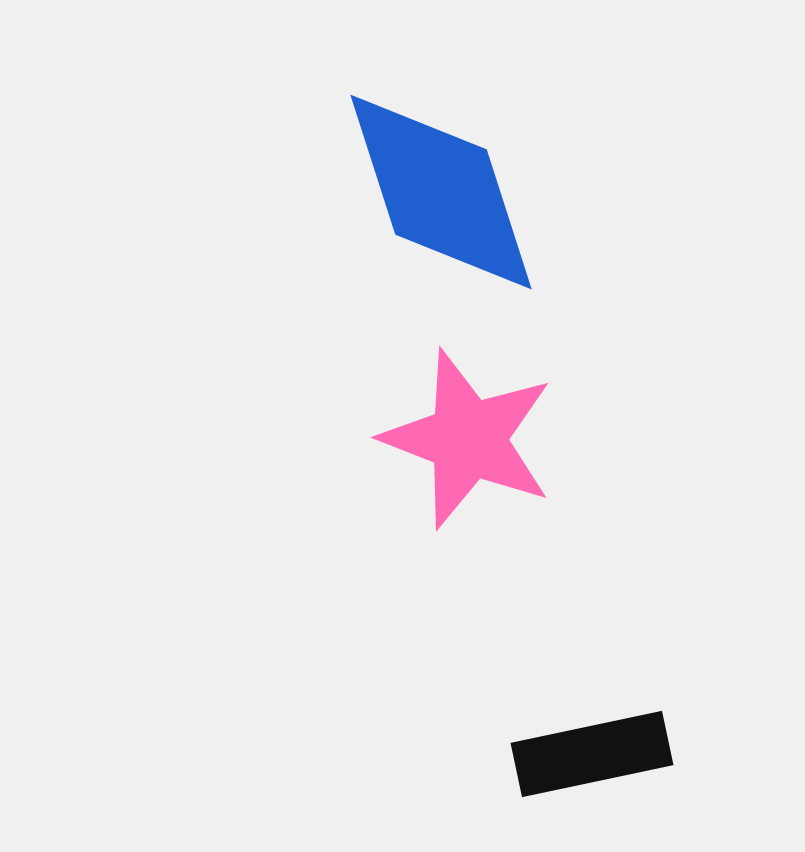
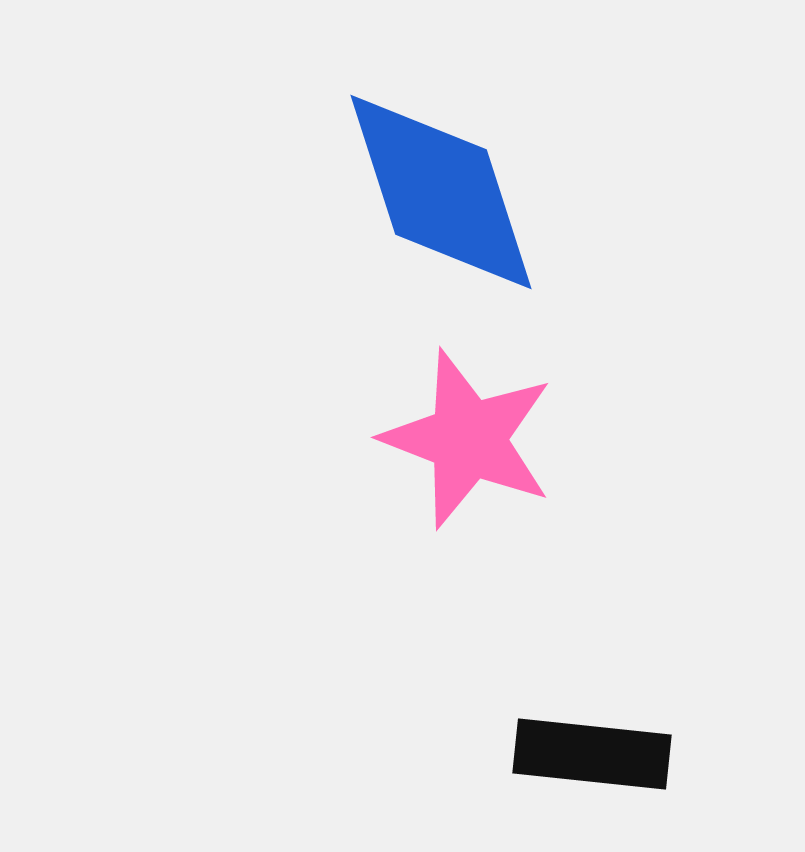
black rectangle: rotated 18 degrees clockwise
